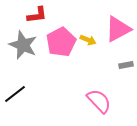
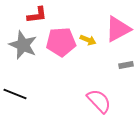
pink pentagon: rotated 24 degrees clockwise
black line: rotated 60 degrees clockwise
